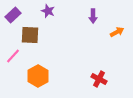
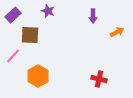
red cross: rotated 14 degrees counterclockwise
